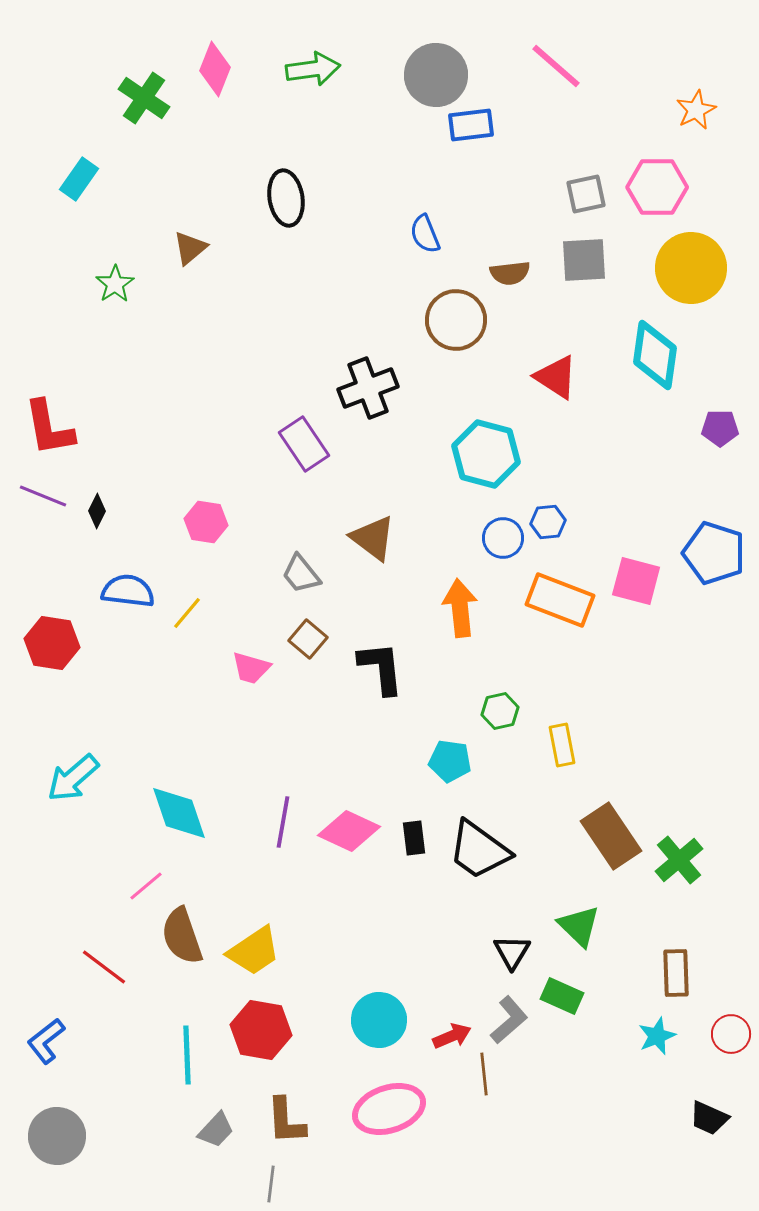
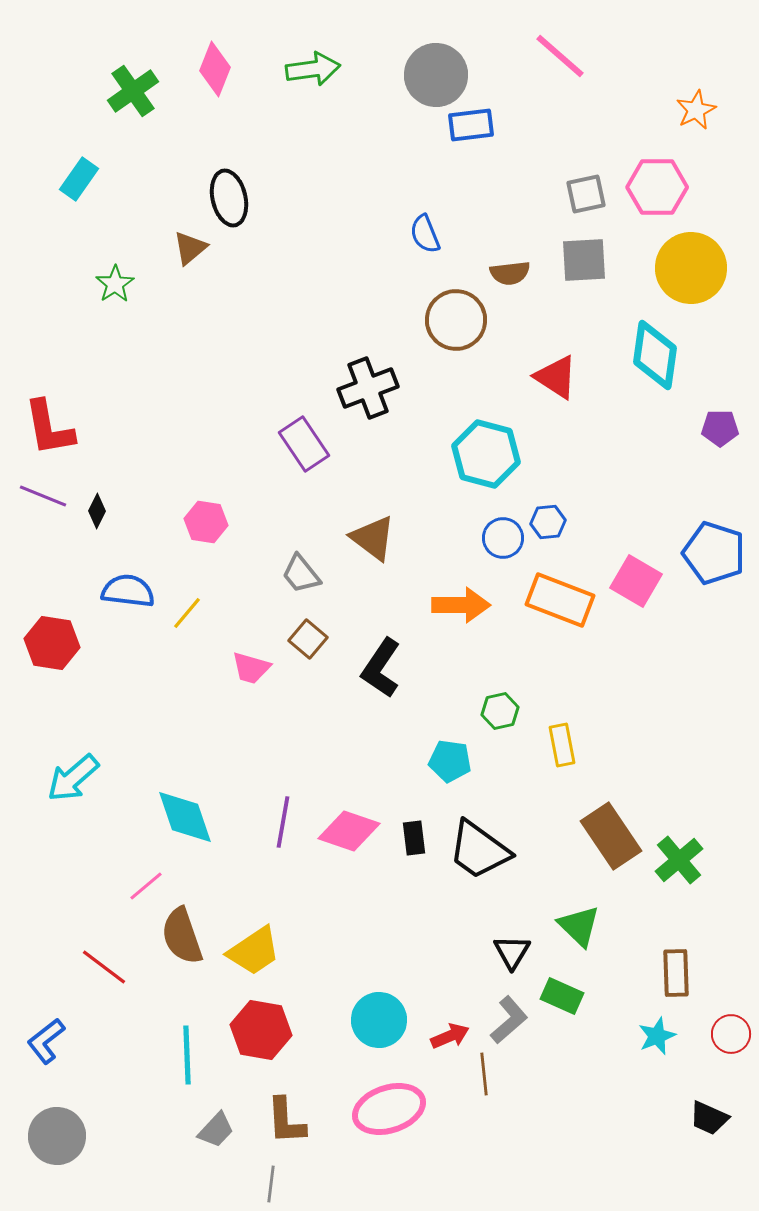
pink line at (556, 66): moved 4 px right, 10 px up
green cross at (144, 98): moved 11 px left, 7 px up; rotated 21 degrees clockwise
black ellipse at (286, 198): moved 57 px left; rotated 4 degrees counterclockwise
pink square at (636, 581): rotated 15 degrees clockwise
orange arrow at (460, 608): moved 1 px right, 3 px up; rotated 96 degrees clockwise
black L-shape at (381, 668): rotated 140 degrees counterclockwise
cyan diamond at (179, 813): moved 6 px right, 4 px down
pink diamond at (349, 831): rotated 6 degrees counterclockwise
red arrow at (452, 1036): moved 2 px left
